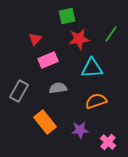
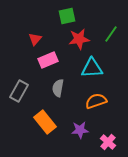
gray semicircle: rotated 72 degrees counterclockwise
